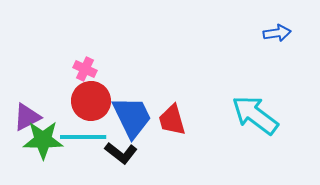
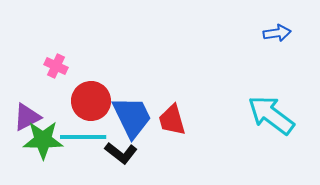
pink cross: moved 29 px left, 3 px up
cyan arrow: moved 16 px right
